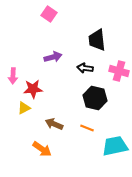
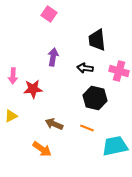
purple arrow: rotated 66 degrees counterclockwise
yellow triangle: moved 13 px left, 8 px down
